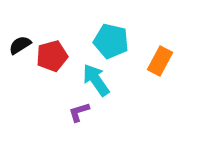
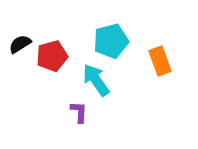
cyan pentagon: rotated 28 degrees counterclockwise
black semicircle: moved 1 px up
orange rectangle: rotated 48 degrees counterclockwise
purple L-shape: rotated 110 degrees clockwise
